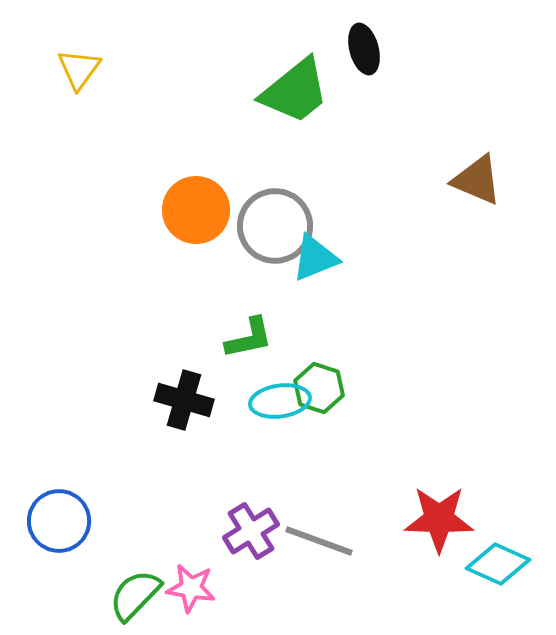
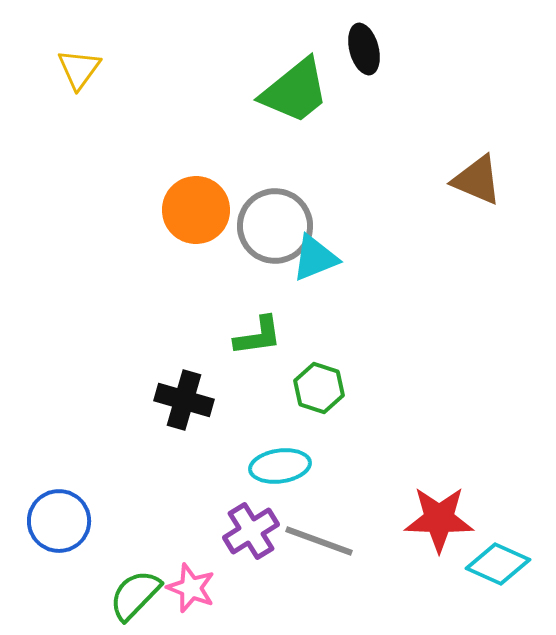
green L-shape: moved 9 px right, 2 px up; rotated 4 degrees clockwise
cyan ellipse: moved 65 px down
pink star: rotated 12 degrees clockwise
